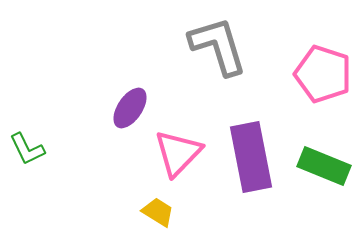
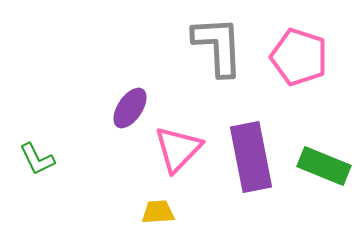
gray L-shape: rotated 14 degrees clockwise
pink pentagon: moved 24 px left, 17 px up
green L-shape: moved 10 px right, 10 px down
pink triangle: moved 4 px up
yellow trapezoid: rotated 36 degrees counterclockwise
